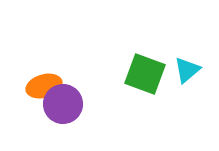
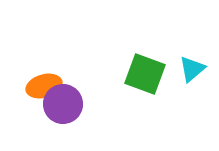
cyan triangle: moved 5 px right, 1 px up
